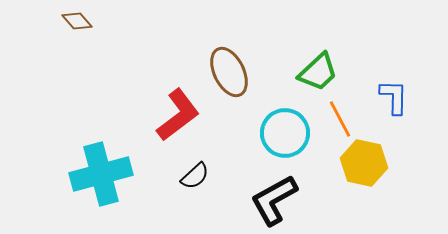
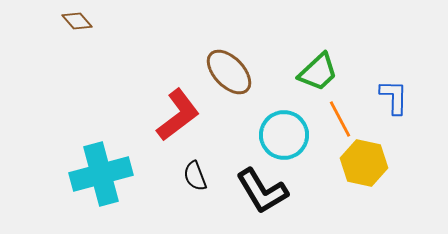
brown ellipse: rotated 18 degrees counterclockwise
cyan circle: moved 1 px left, 2 px down
black semicircle: rotated 112 degrees clockwise
black L-shape: moved 12 px left, 9 px up; rotated 92 degrees counterclockwise
